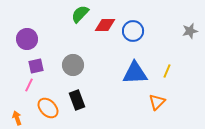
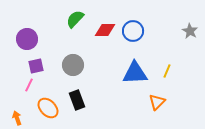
green semicircle: moved 5 px left, 5 px down
red diamond: moved 5 px down
gray star: rotated 28 degrees counterclockwise
